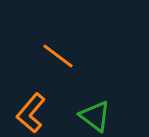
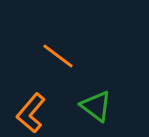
green triangle: moved 1 px right, 10 px up
